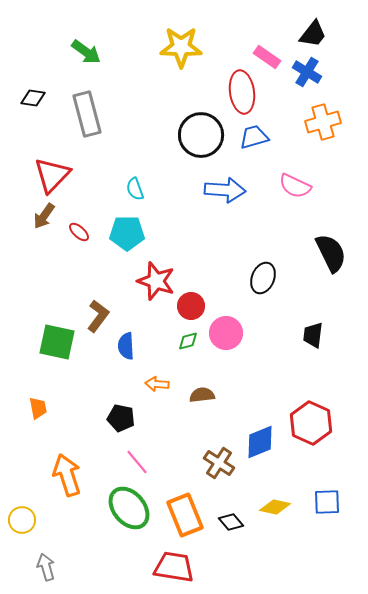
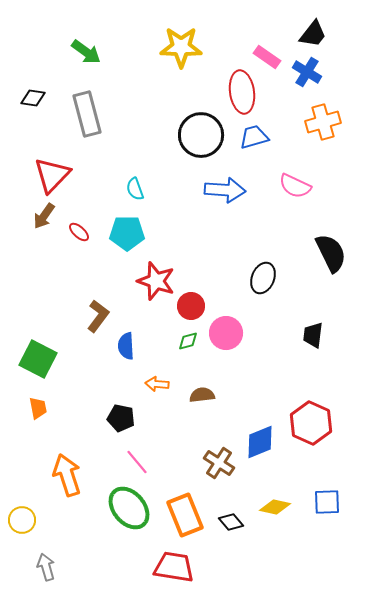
green square at (57, 342): moved 19 px left, 17 px down; rotated 15 degrees clockwise
